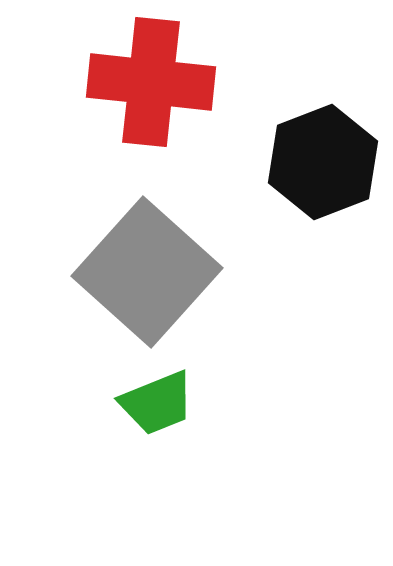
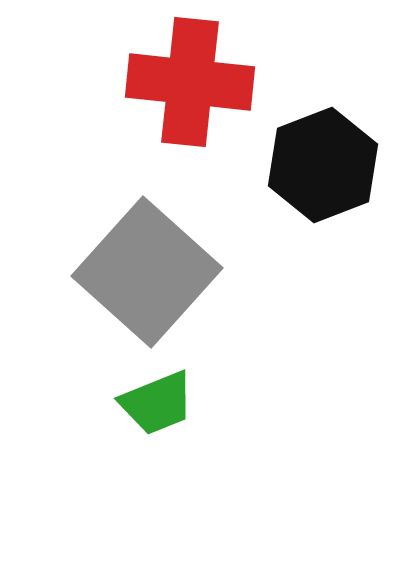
red cross: moved 39 px right
black hexagon: moved 3 px down
